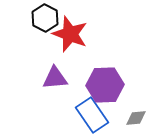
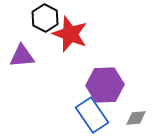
purple triangle: moved 33 px left, 22 px up
